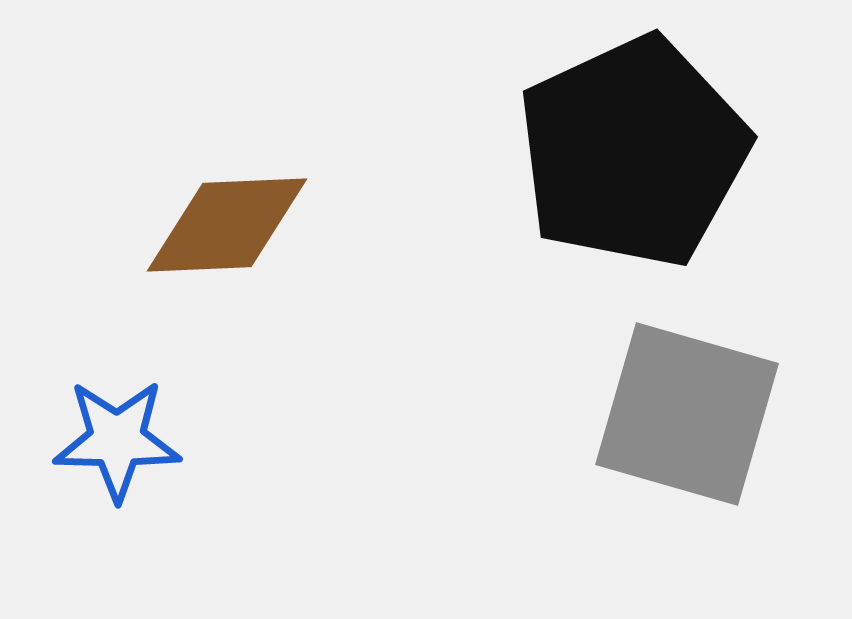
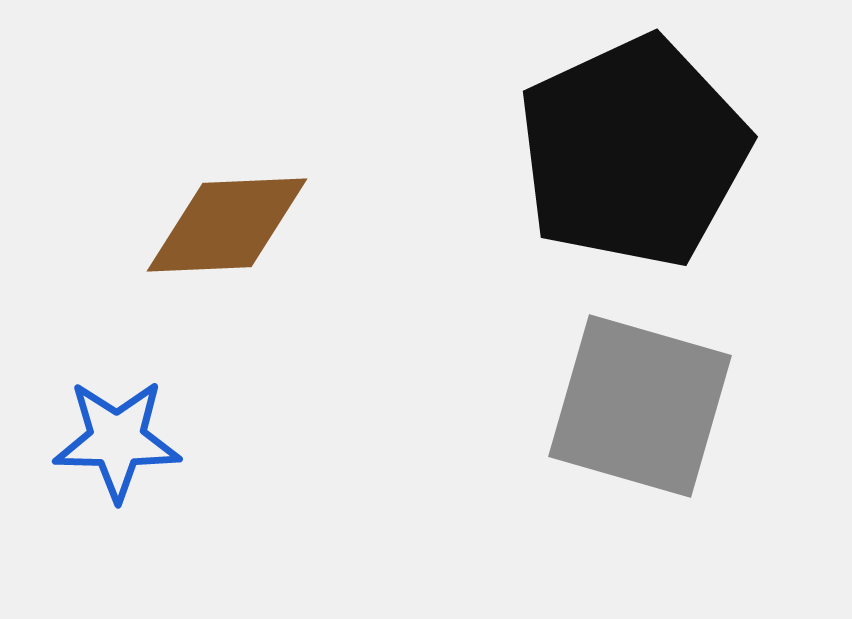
gray square: moved 47 px left, 8 px up
